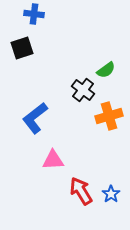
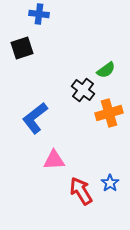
blue cross: moved 5 px right
orange cross: moved 3 px up
pink triangle: moved 1 px right
blue star: moved 1 px left, 11 px up
